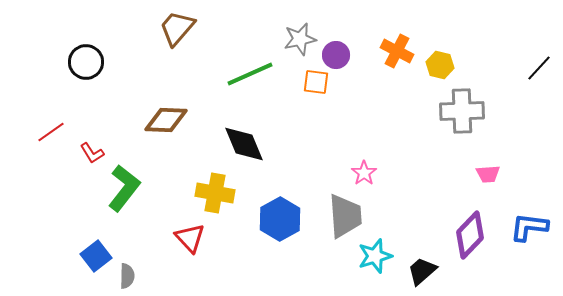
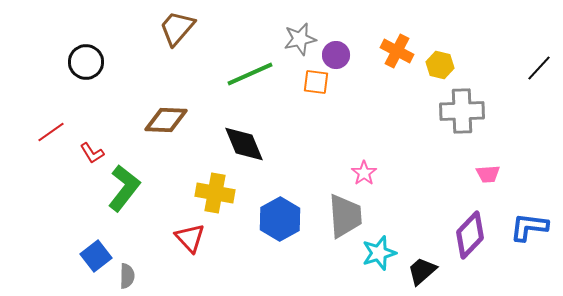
cyan star: moved 4 px right, 3 px up
